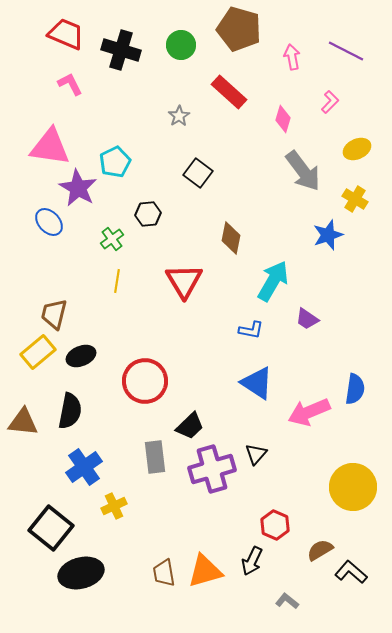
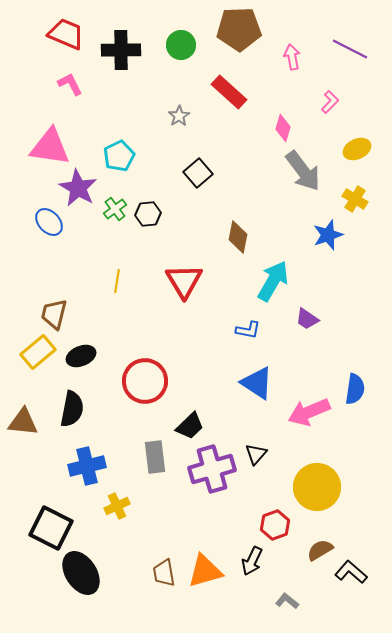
brown pentagon at (239, 29): rotated 18 degrees counterclockwise
black cross at (121, 50): rotated 18 degrees counterclockwise
purple line at (346, 51): moved 4 px right, 2 px up
pink diamond at (283, 119): moved 9 px down
cyan pentagon at (115, 162): moved 4 px right, 6 px up
black square at (198, 173): rotated 12 degrees clockwise
brown diamond at (231, 238): moved 7 px right, 1 px up
green cross at (112, 239): moved 3 px right, 30 px up
blue L-shape at (251, 330): moved 3 px left
black semicircle at (70, 411): moved 2 px right, 2 px up
blue cross at (84, 467): moved 3 px right, 1 px up; rotated 21 degrees clockwise
yellow circle at (353, 487): moved 36 px left
yellow cross at (114, 506): moved 3 px right
red hexagon at (275, 525): rotated 16 degrees clockwise
black square at (51, 528): rotated 12 degrees counterclockwise
black ellipse at (81, 573): rotated 72 degrees clockwise
